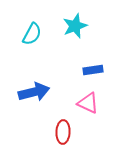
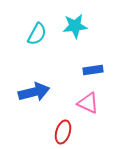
cyan star: rotated 15 degrees clockwise
cyan semicircle: moved 5 px right
red ellipse: rotated 15 degrees clockwise
